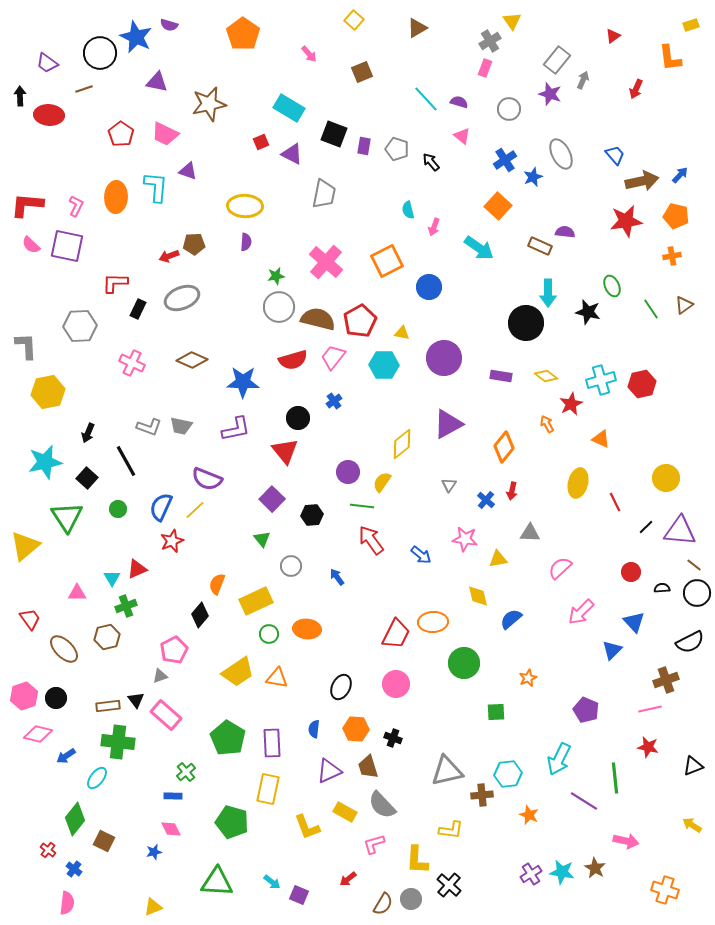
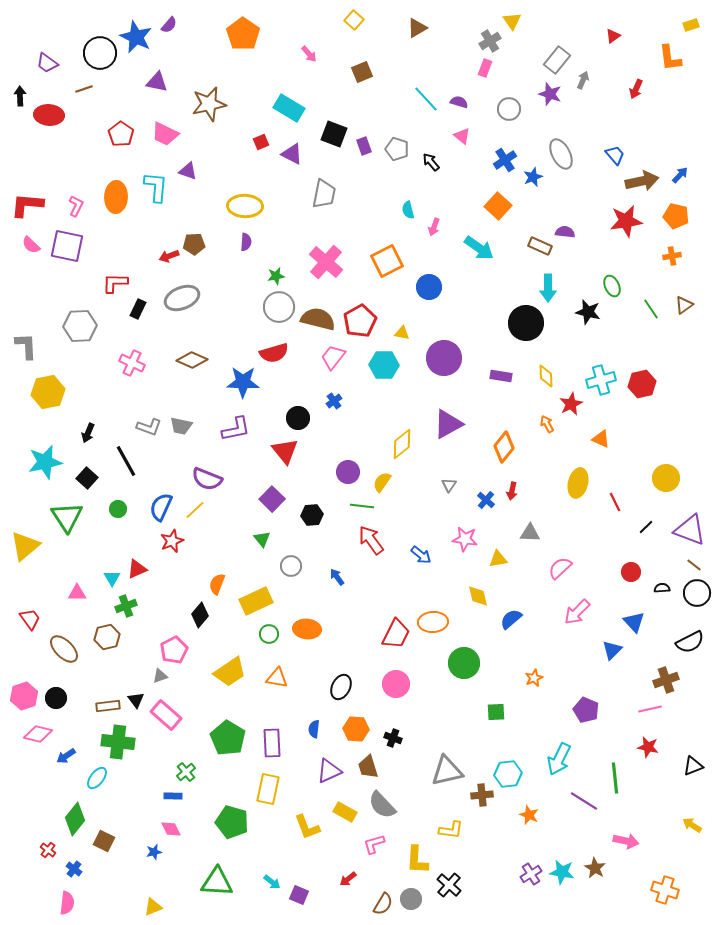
purple semicircle at (169, 25): rotated 66 degrees counterclockwise
purple rectangle at (364, 146): rotated 30 degrees counterclockwise
cyan arrow at (548, 293): moved 5 px up
red semicircle at (293, 360): moved 19 px left, 7 px up
yellow diamond at (546, 376): rotated 50 degrees clockwise
purple triangle at (680, 531): moved 10 px right, 1 px up; rotated 16 degrees clockwise
pink arrow at (581, 612): moved 4 px left
yellow trapezoid at (238, 672): moved 8 px left
orange star at (528, 678): moved 6 px right
